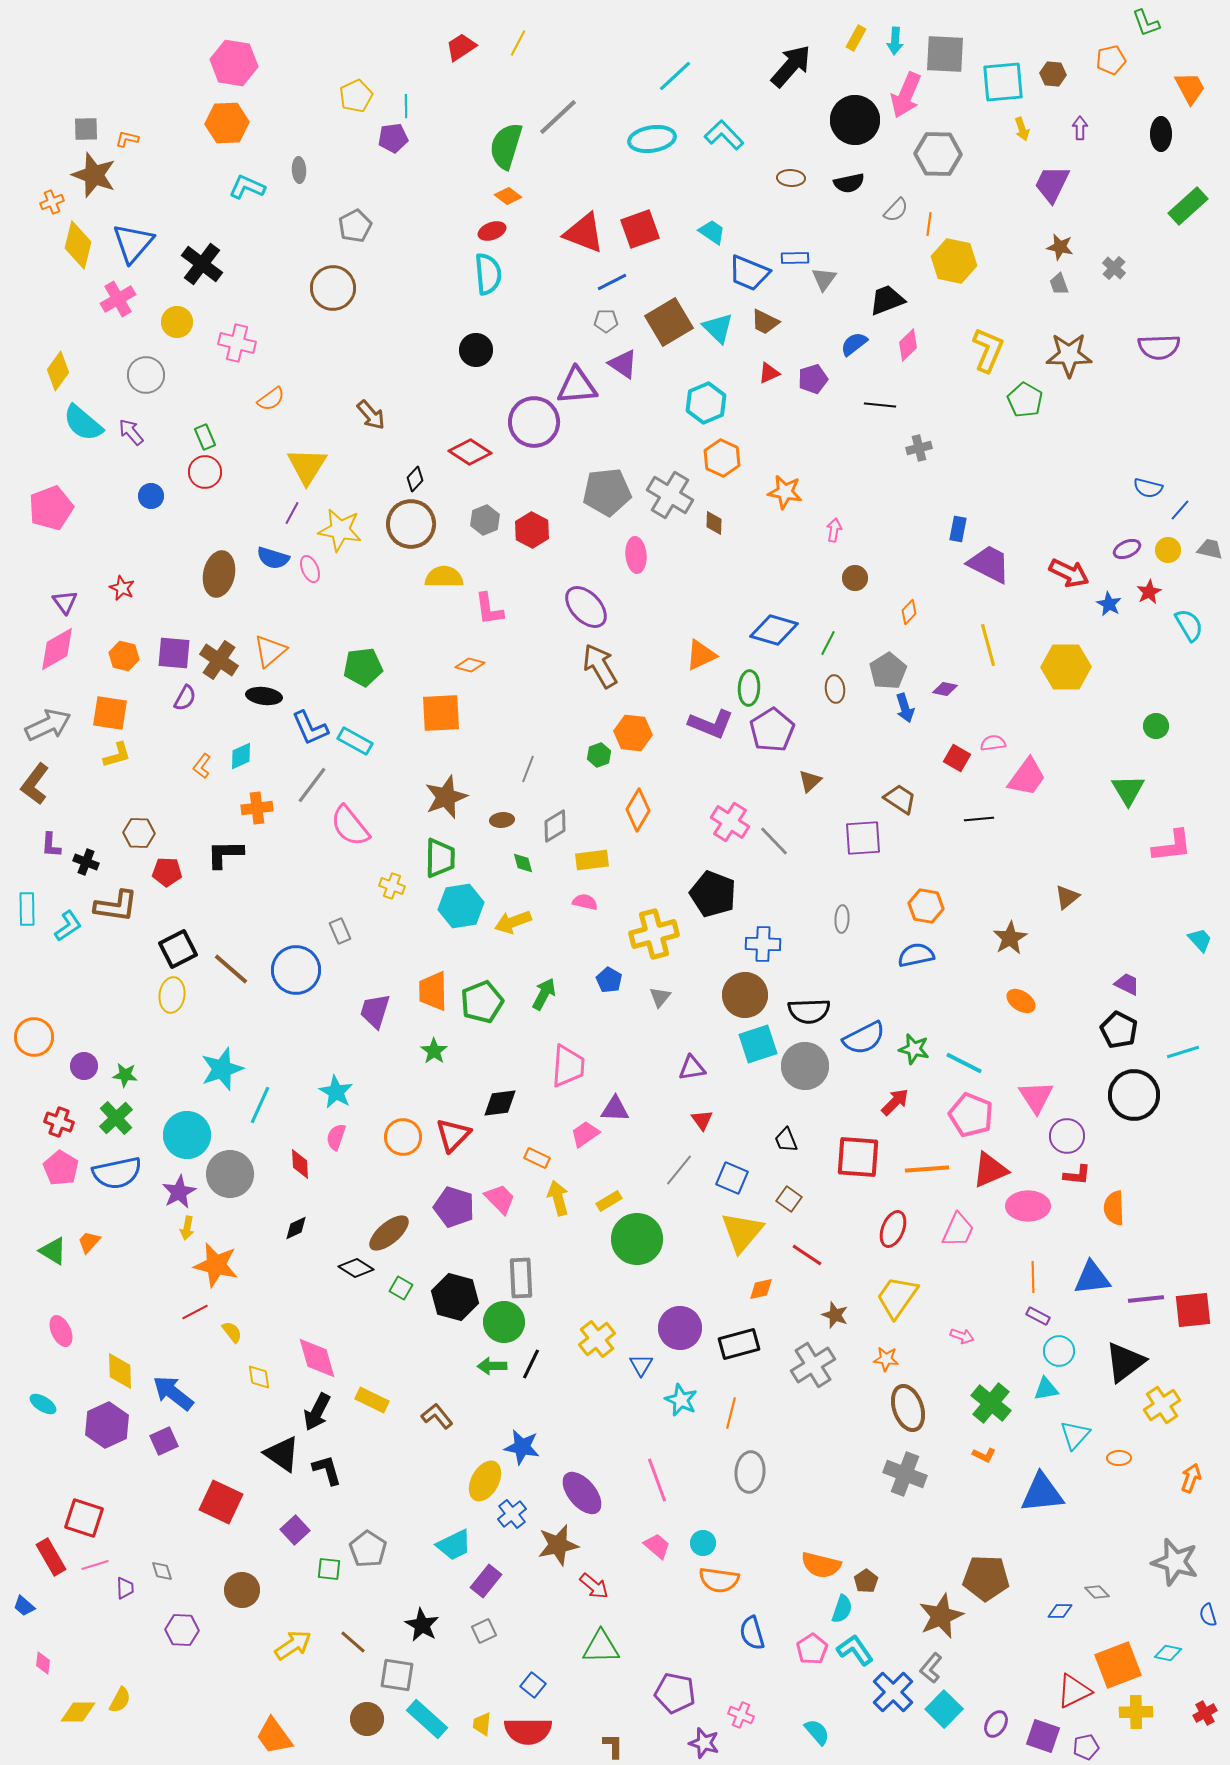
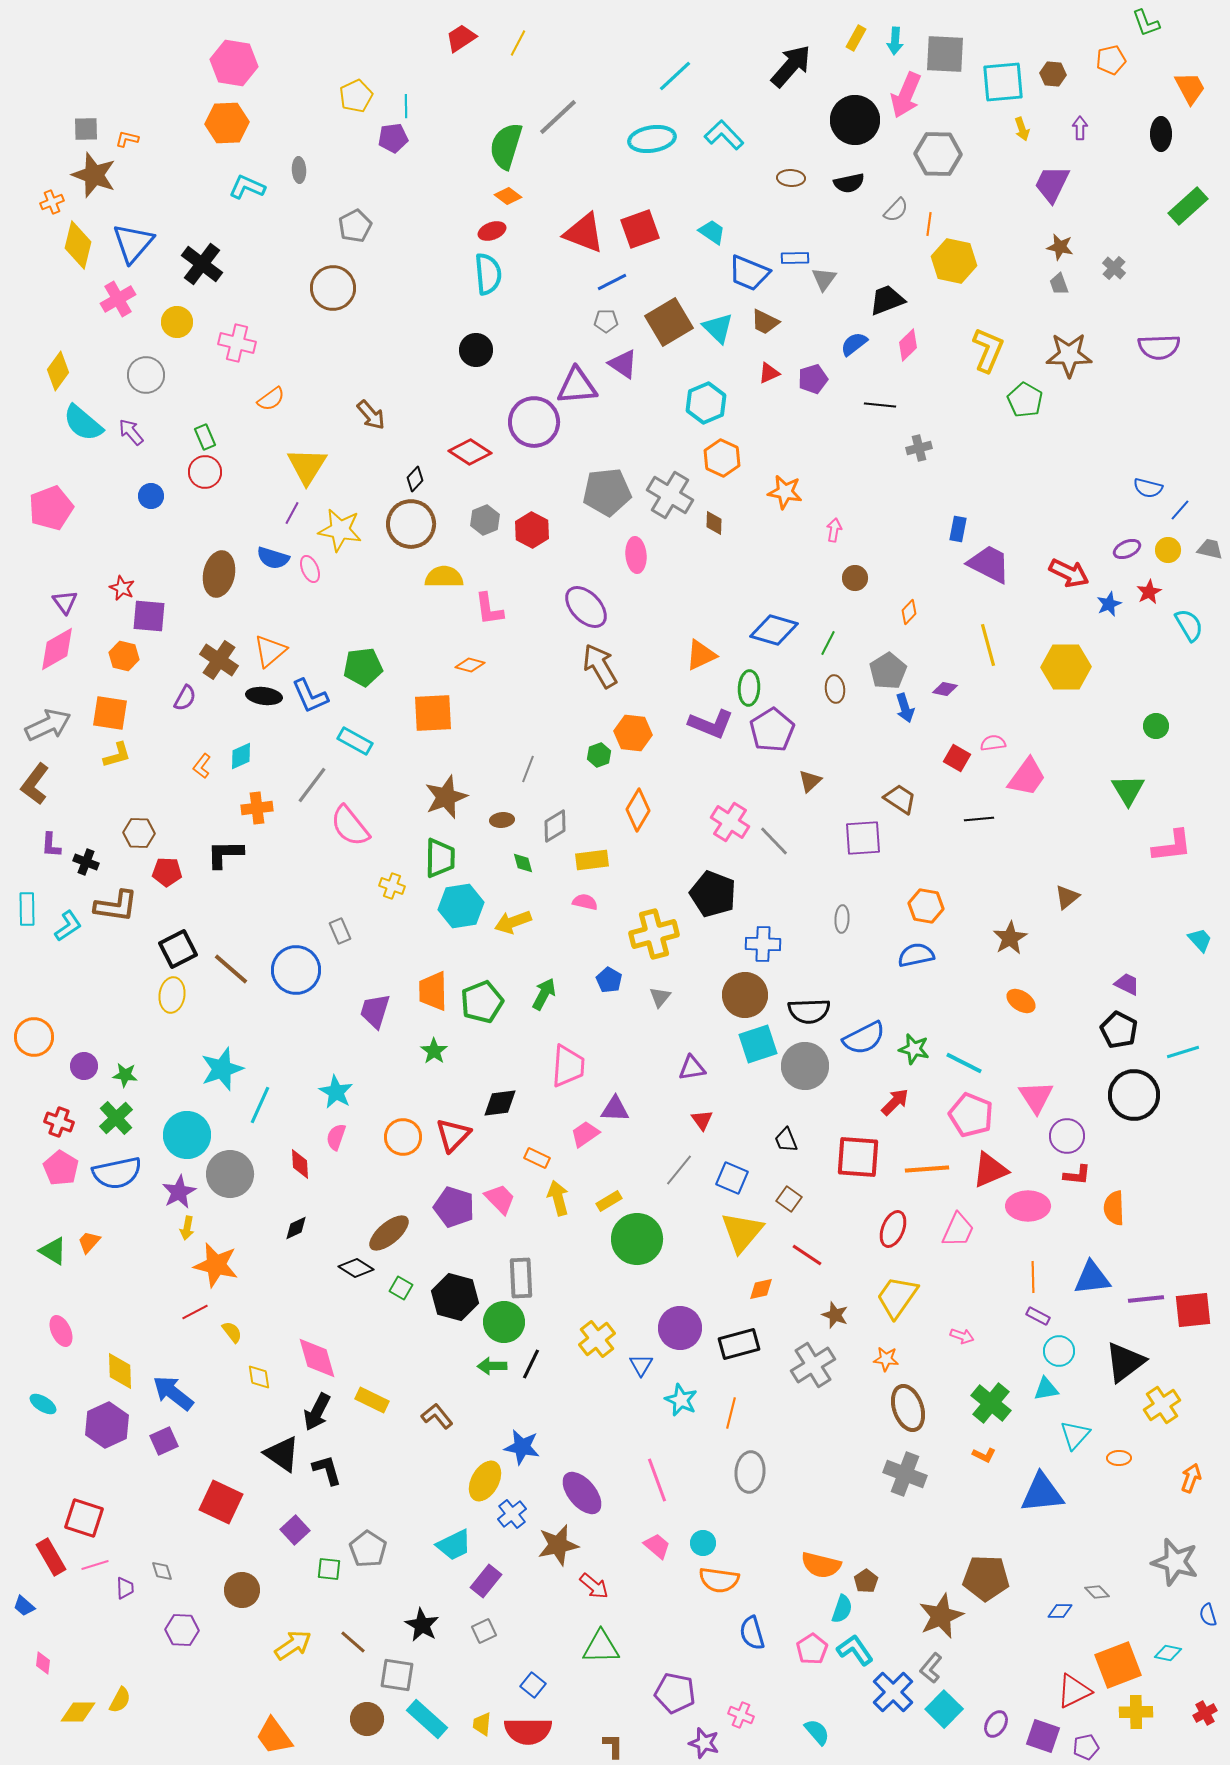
red trapezoid at (461, 47): moved 9 px up
blue star at (1109, 604): rotated 20 degrees clockwise
purple square at (174, 653): moved 25 px left, 37 px up
orange square at (441, 713): moved 8 px left
blue L-shape at (310, 728): moved 32 px up
